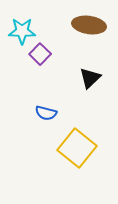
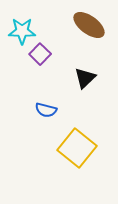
brown ellipse: rotated 28 degrees clockwise
black triangle: moved 5 px left
blue semicircle: moved 3 px up
